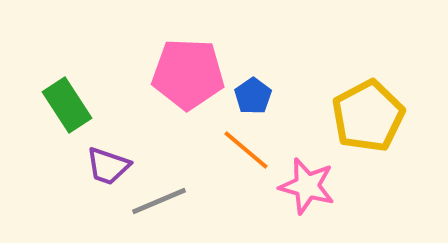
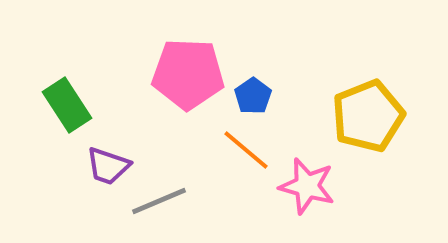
yellow pentagon: rotated 6 degrees clockwise
